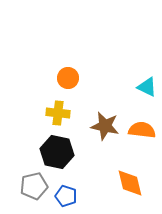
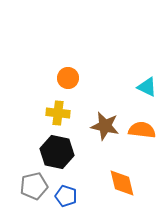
orange diamond: moved 8 px left
